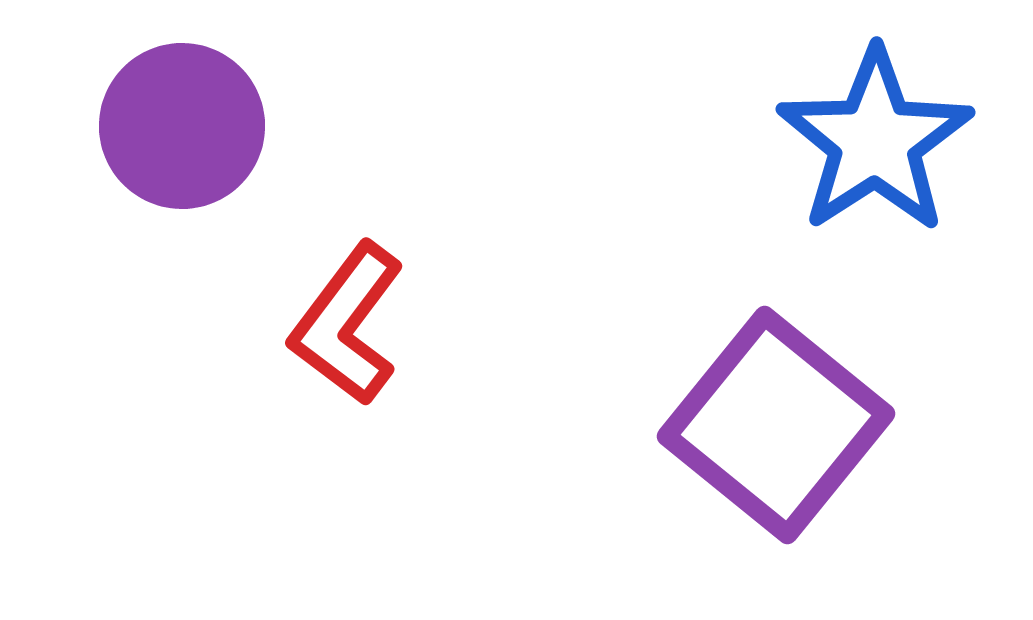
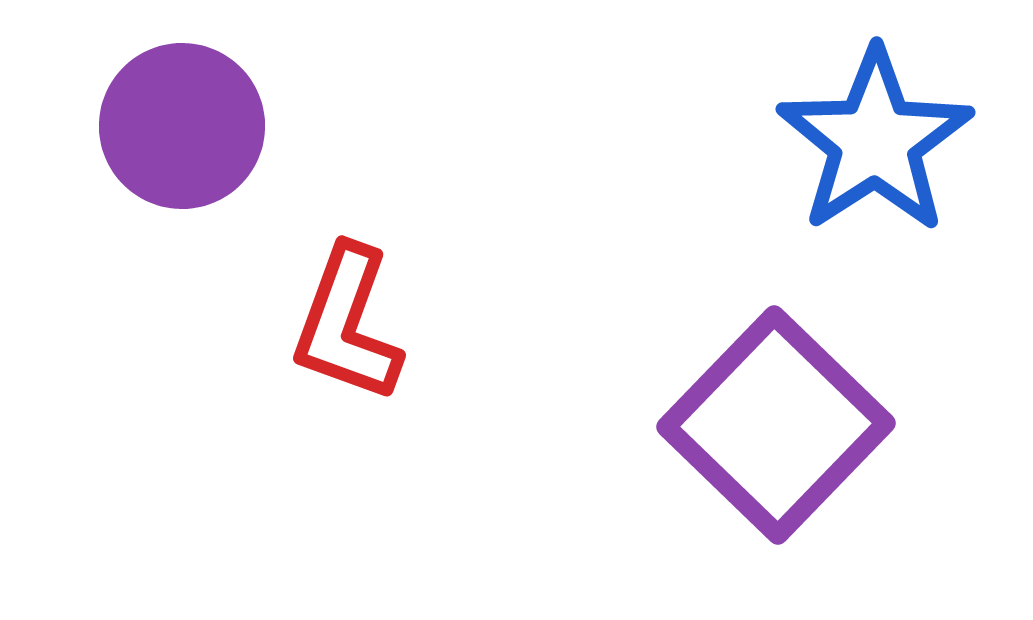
red L-shape: rotated 17 degrees counterclockwise
purple square: rotated 5 degrees clockwise
